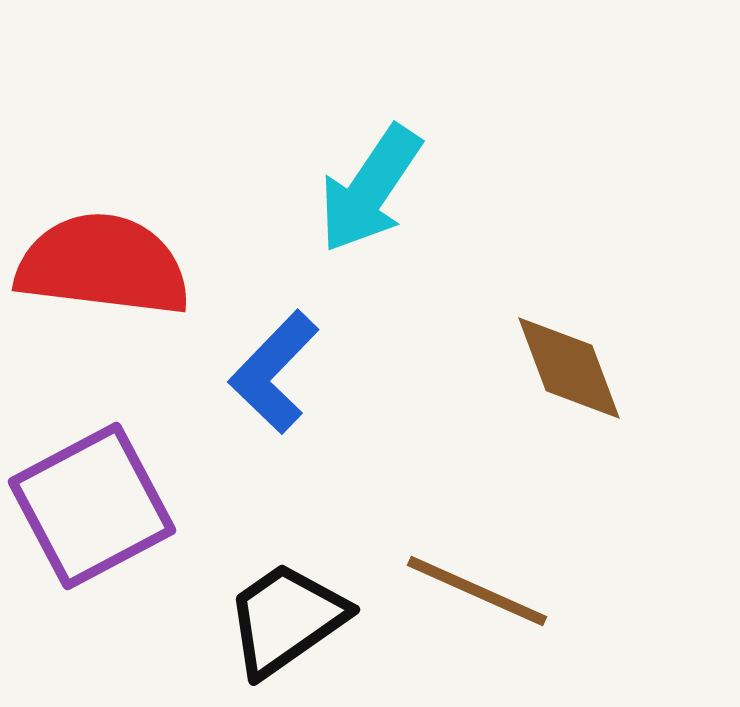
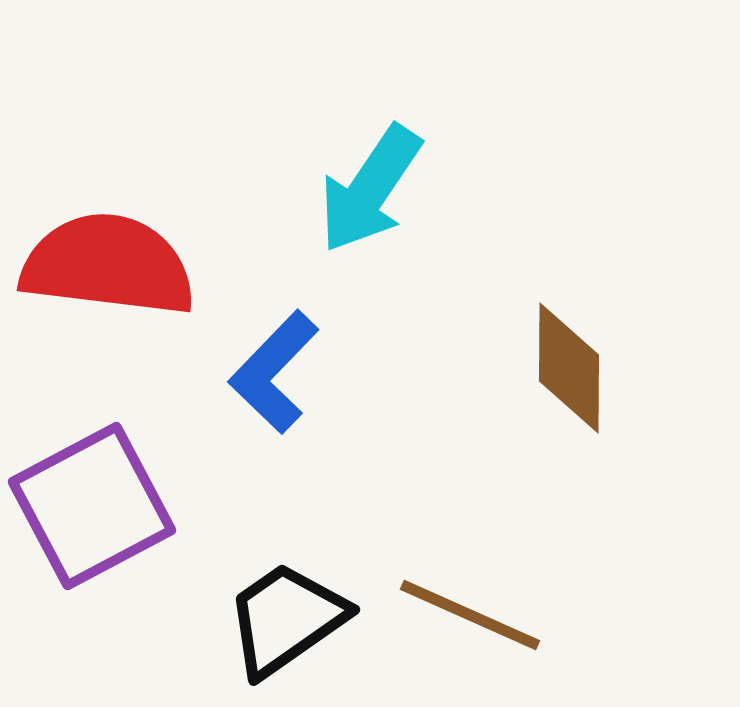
red semicircle: moved 5 px right
brown diamond: rotated 21 degrees clockwise
brown line: moved 7 px left, 24 px down
